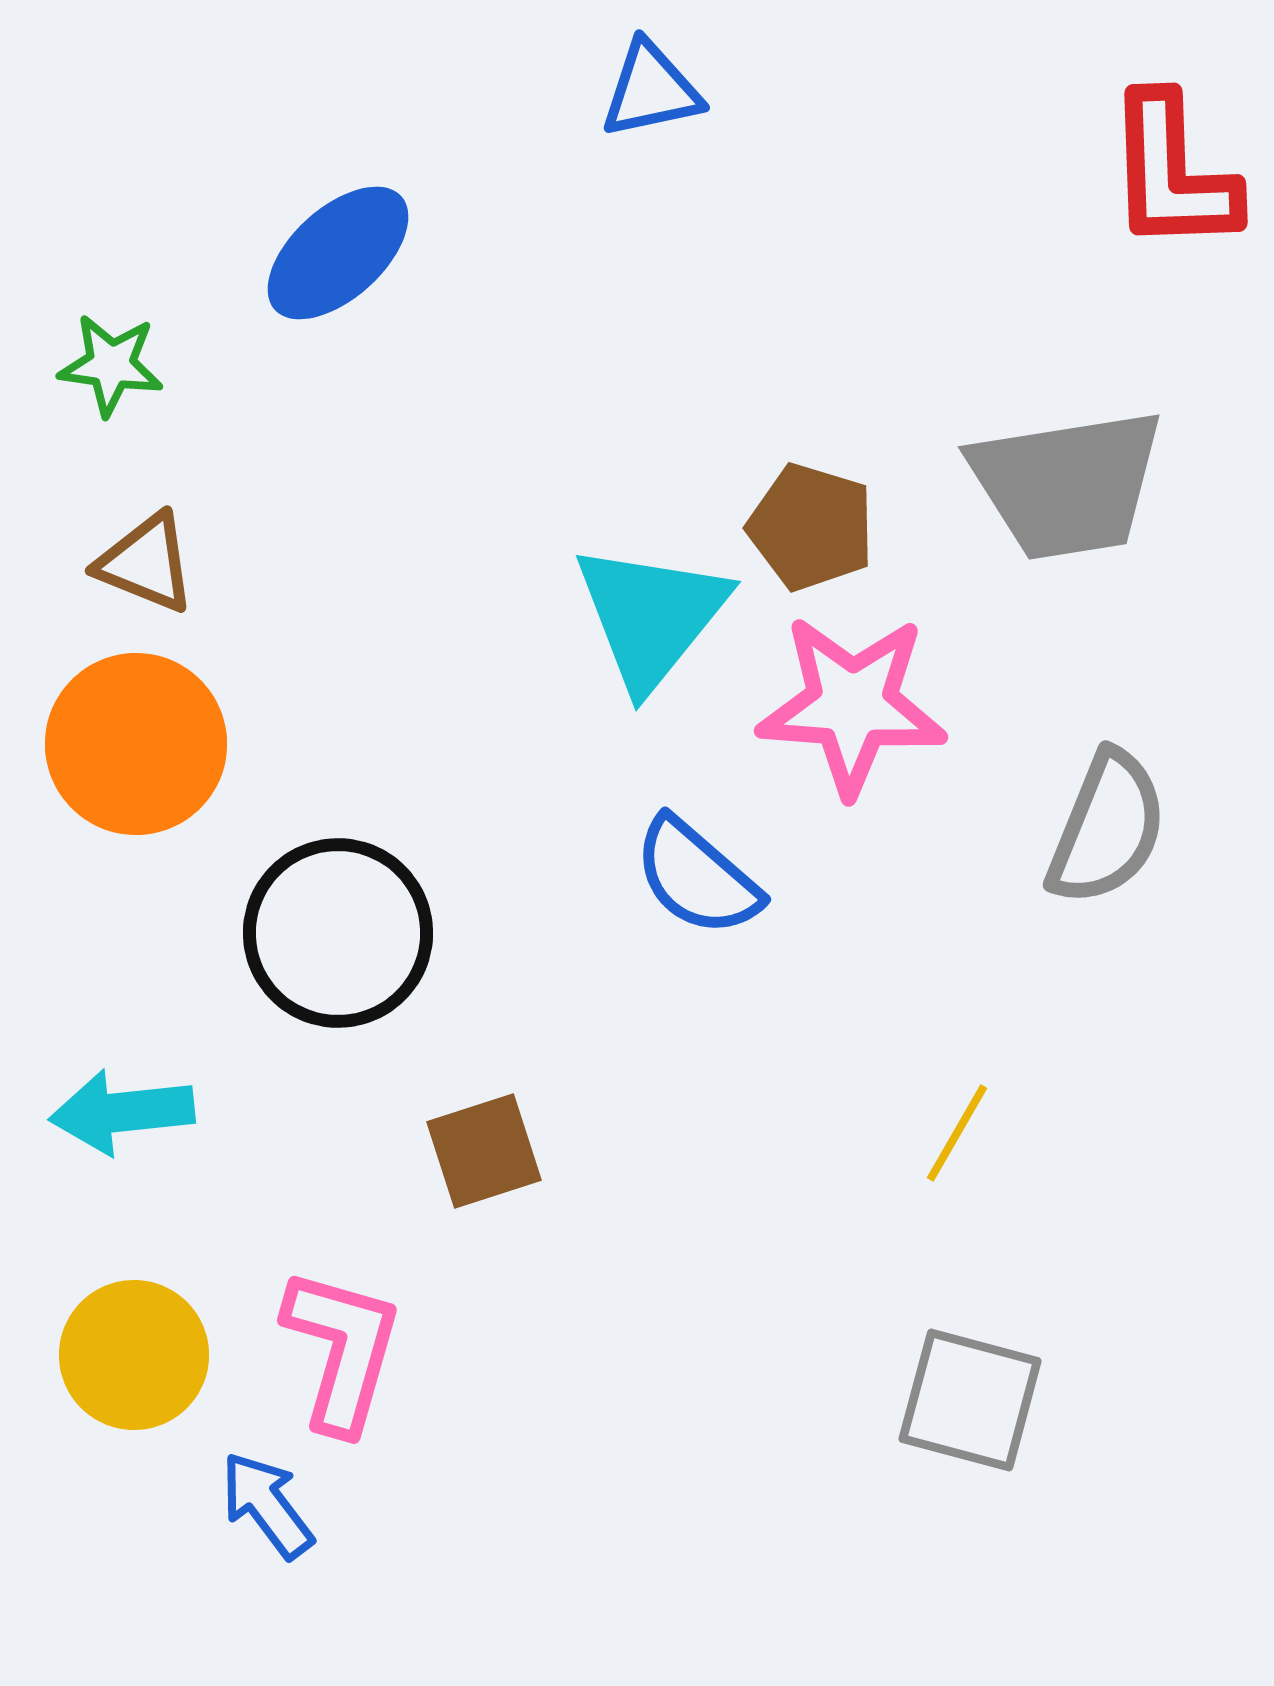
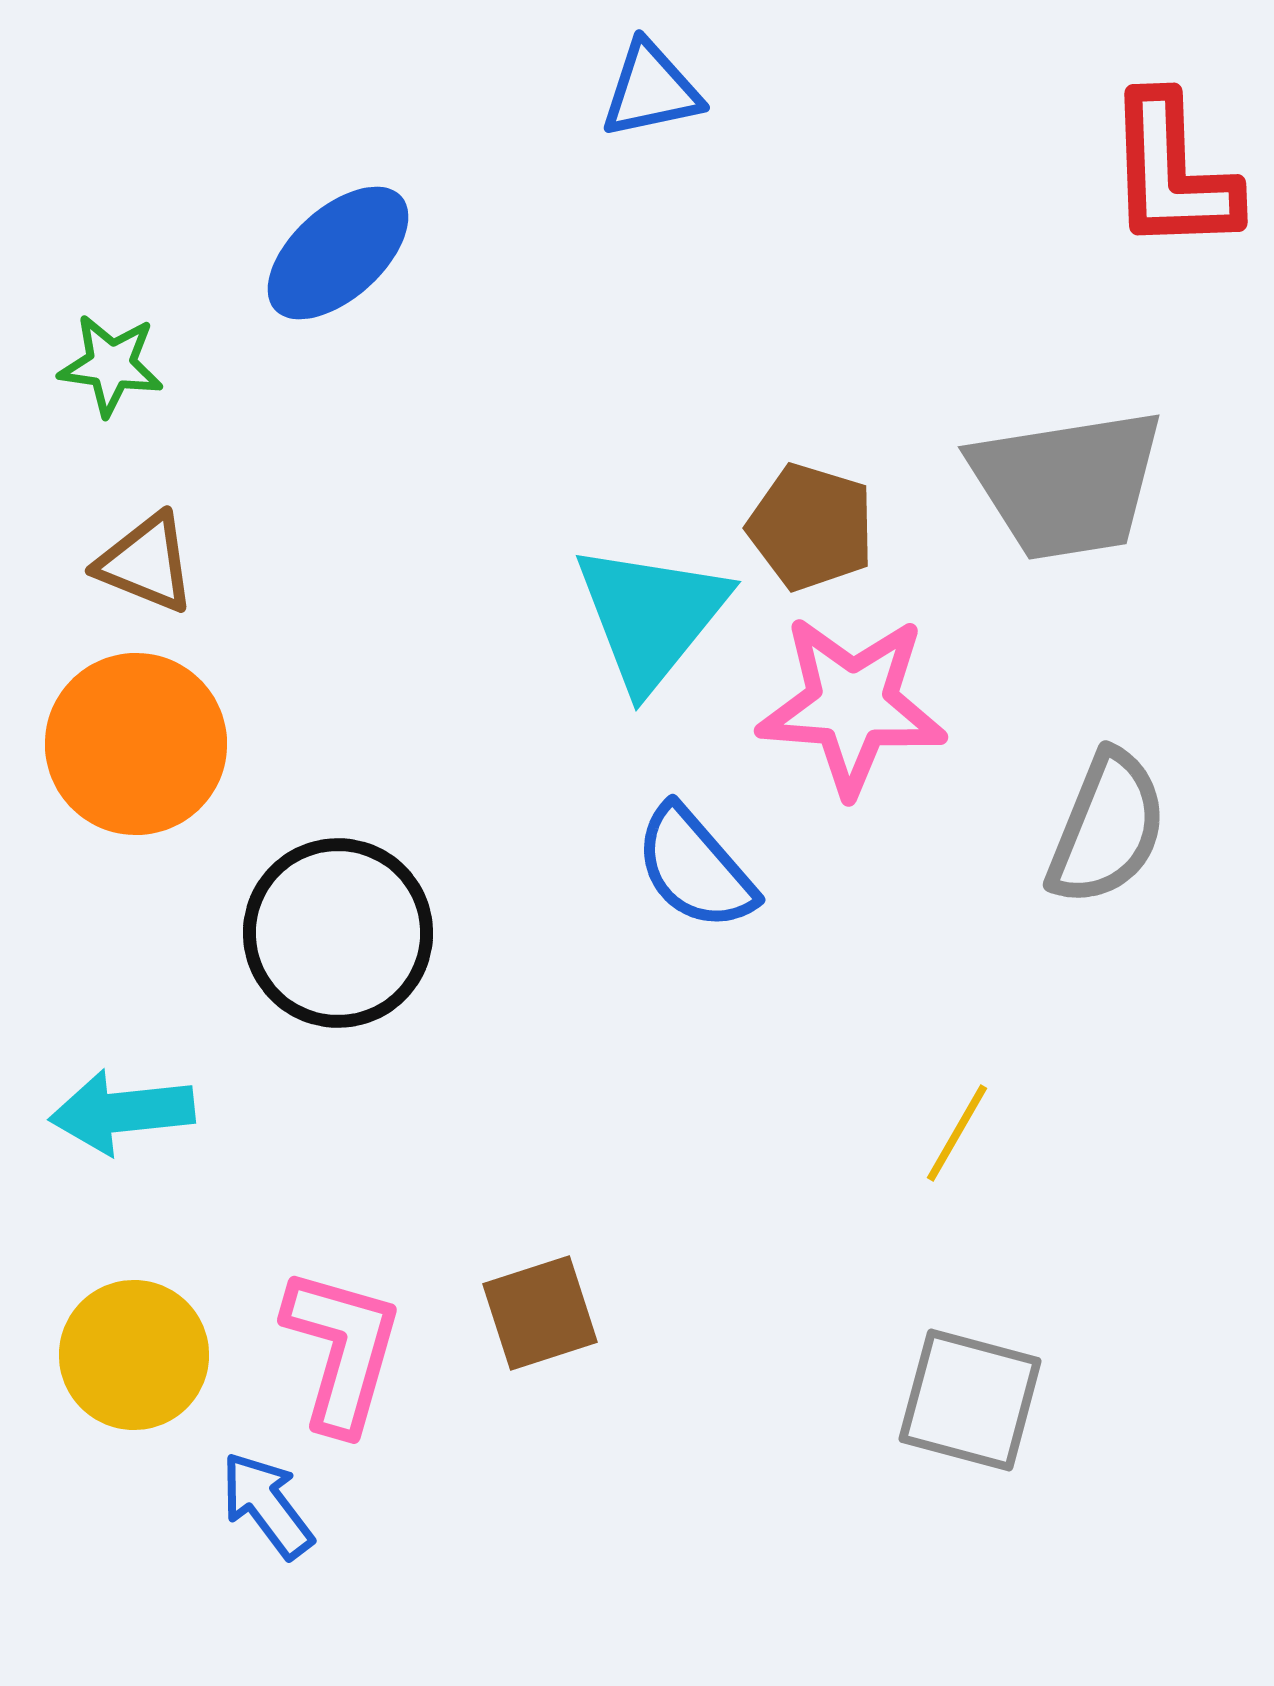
blue semicircle: moved 2 px left, 9 px up; rotated 8 degrees clockwise
brown square: moved 56 px right, 162 px down
